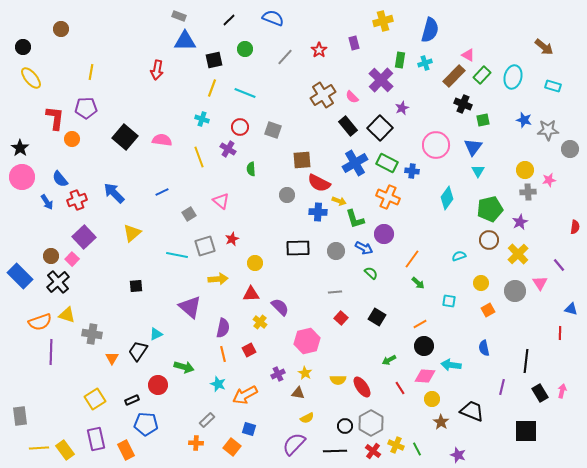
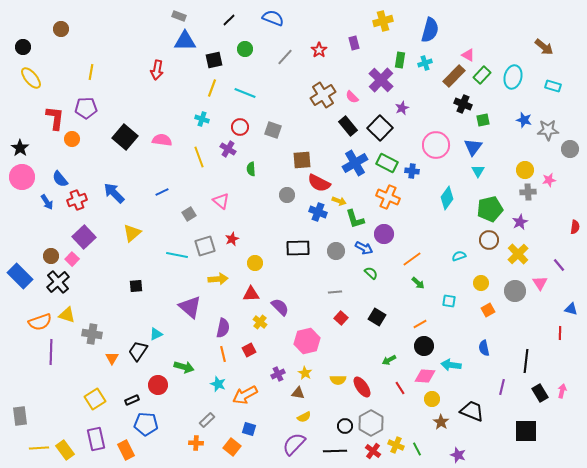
blue cross at (318, 212): rotated 18 degrees clockwise
orange line at (412, 259): rotated 18 degrees clockwise
yellow semicircle at (307, 418): moved 3 px left, 1 px up
